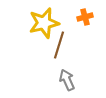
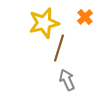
orange cross: rotated 28 degrees counterclockwise
brown line: moved 3 px down
